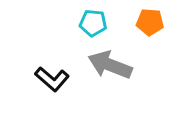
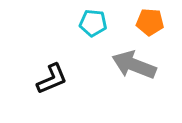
gray arrow: moved 24 px right
black L-shape: rotated 64 degrees counterclockwise
